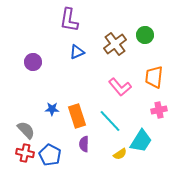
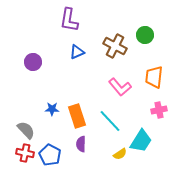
brown cross: moved 2 px down; rotated 25 degrees counterclockwise
purple semicircle: moved 3 px left
